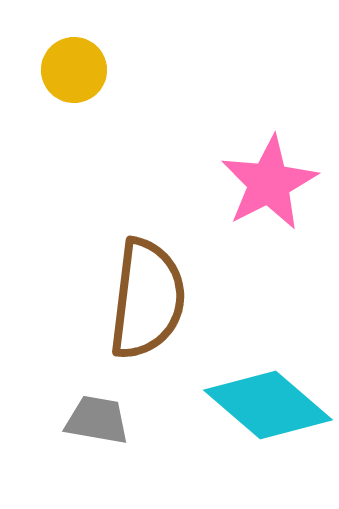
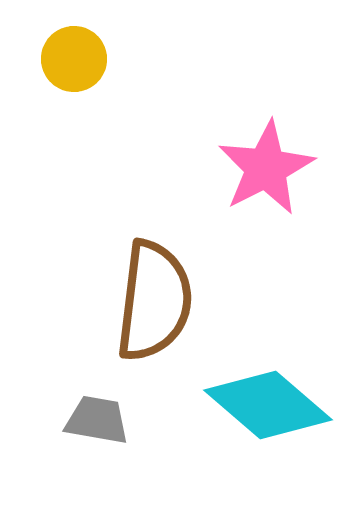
yellow circle: moved 11 px up
pink star: moved 3 px left, 15 px up
brown semicircle: moved 7 px right, 2 px down
